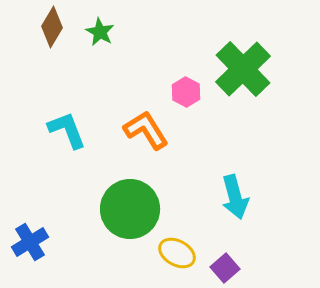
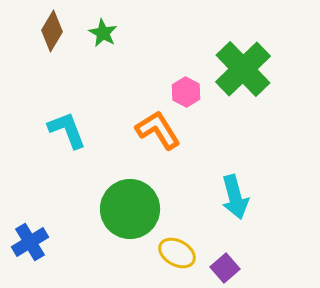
brown diamond: moved 4 px down
green star: moved 3 px right, 1 px down
orange L-shape: moved 12 px right
